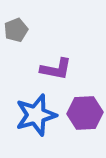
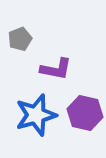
gray pentagon: moved 4 px right, 9 px down
purple hexagon: rotated 16 degrees clockwise
